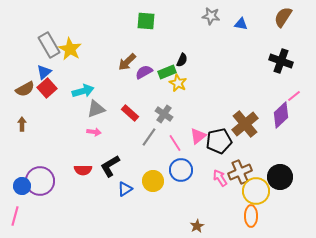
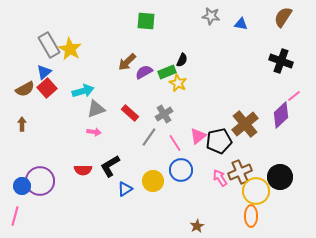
gray cross at (164, 114): rotated 24 degrees clockwise
